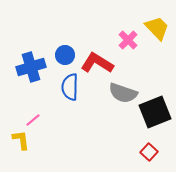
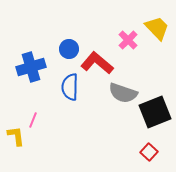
blue circle: moved 4 px right, 6 px up
red L-shape: rotated 8 degrees clockwise
pink line: rotated 28 degrees counterclockwise
yellow L-shape: moved 5 px left, 4 px up
